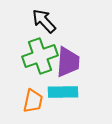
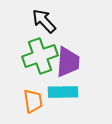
orange trapezoid: rotated 20 degrees counterclockwise
